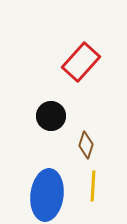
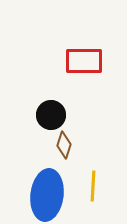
red rectangle: moved 3 px right, 1 px up; rotated 48 degrees clockwise
black circle: moved 1 px up
brown diamond: moved 22 px left
